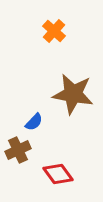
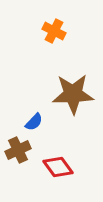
orange cross: rotated 15 degrees counterclockwise
brown star: rotated 12 degrees counterclockwise
red diamond: moved 7 px up
